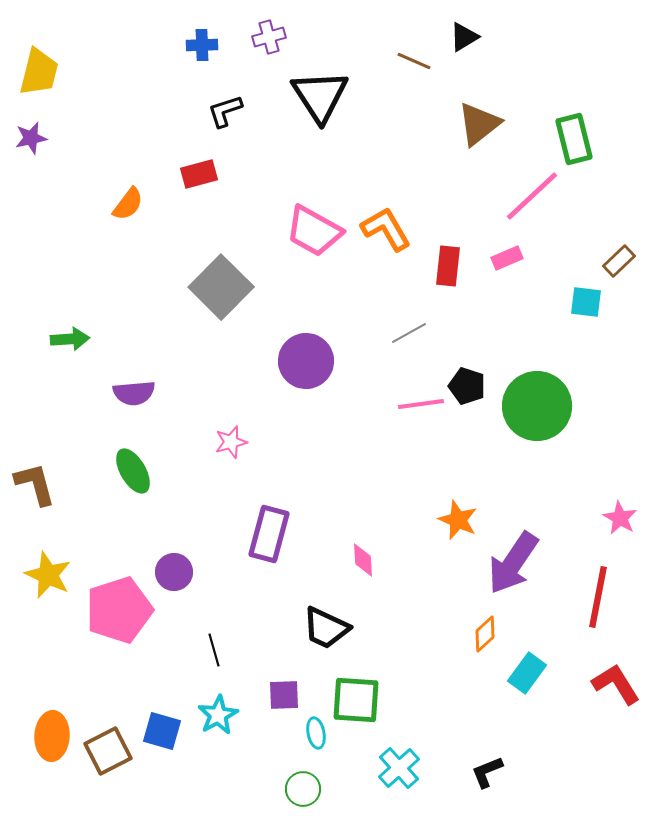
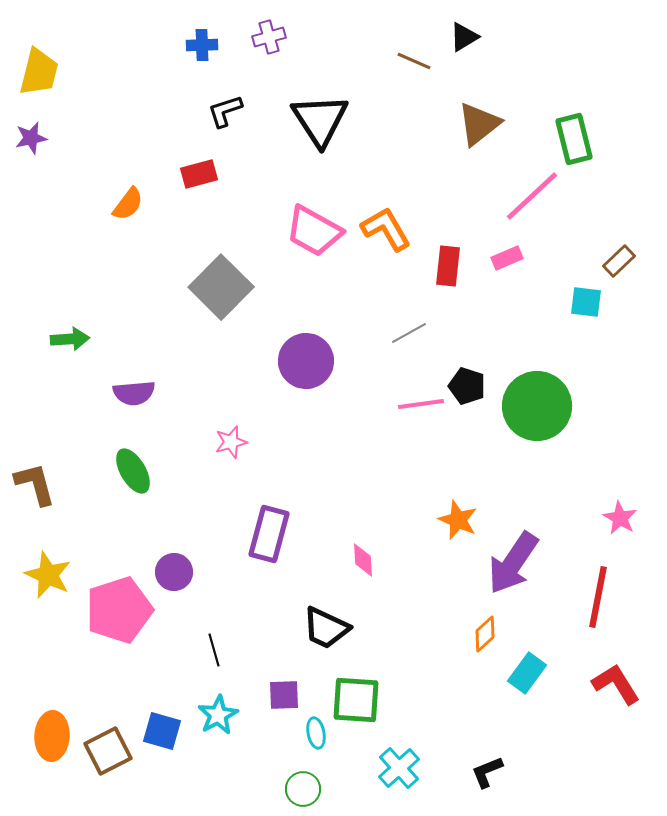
black triangle at (320, 96): moved 24 px down
